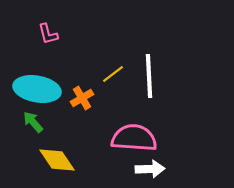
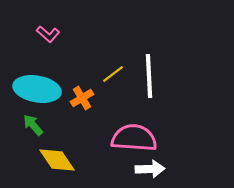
pink L-shape: rotated 35 degrees counterclockwise
green arrow: moved 3 px down
